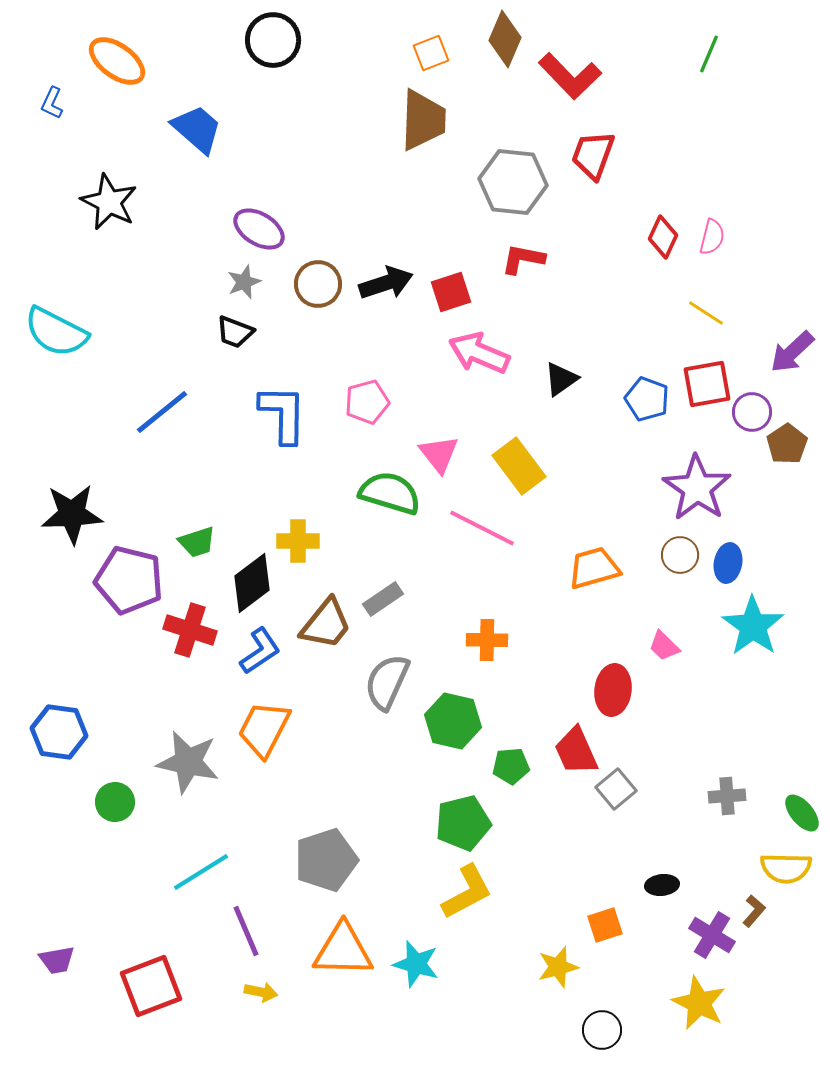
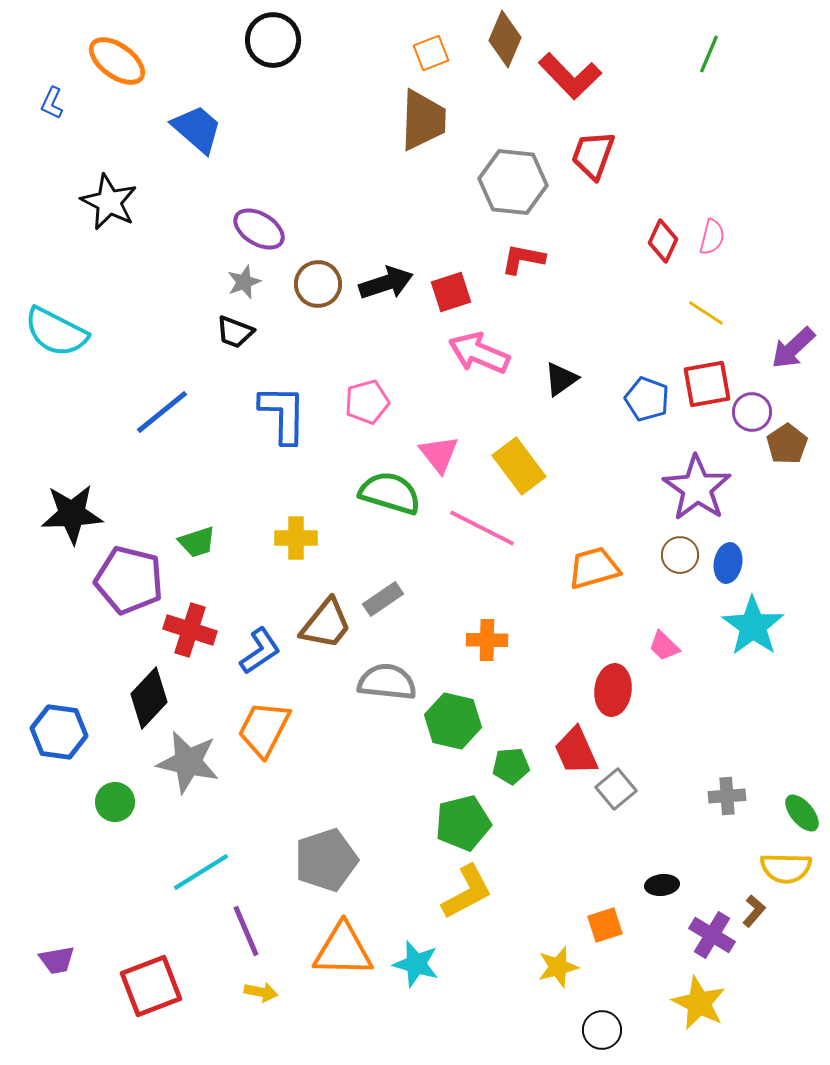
red diamond at (663, 237): moved 4 px down
purple arrow at (792, 352): moved 1 px right, 4 px up
yellow cross at (298, 541): moved 2 px left, 3 px up
black diamond at (252, 583): moved 103 px left, 115 px down; rotated 10 degrees counterclockwise
gray semicircle at (387, 682): rotated 72 degrees clockwise
